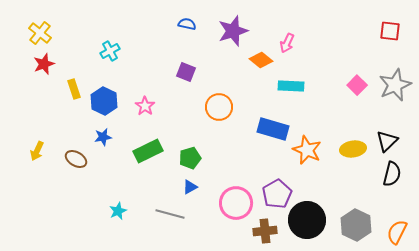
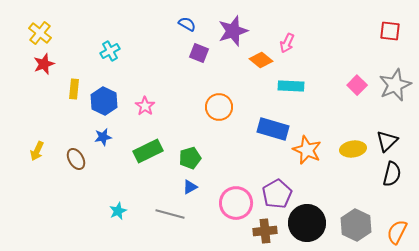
blue semicircle: rotated 18 degrees clockwise
purple square: moved 13 px right, 19 px up
yellow rectangle: rotated 24 degrees clockwise
brown ellipse: rotated 30 degrees clockwise
black circle: moved 3 px down
